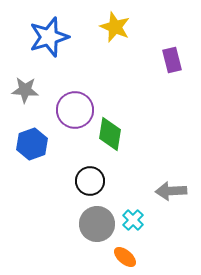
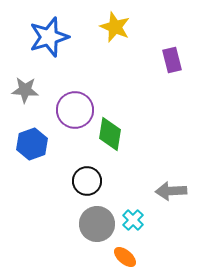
black circle: moved 3 px left
